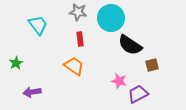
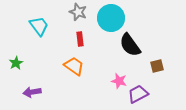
gray star: rotated 12 degrees clockwise
cyan trapezoid: moved 1 px right, 1 px down
black semicircle: rotated 20 degrees clockwise
brown square: moved 5 px right, 1 px down
